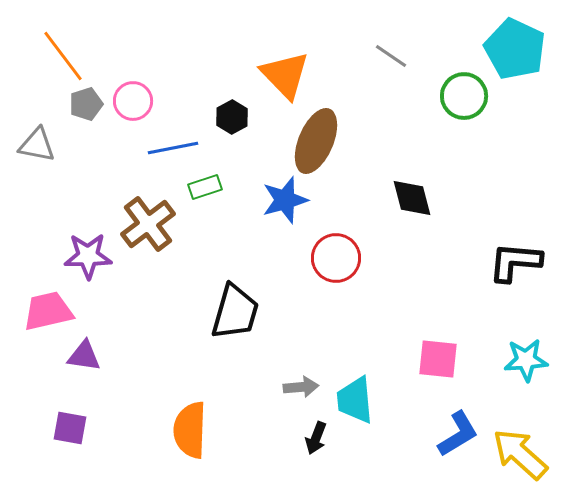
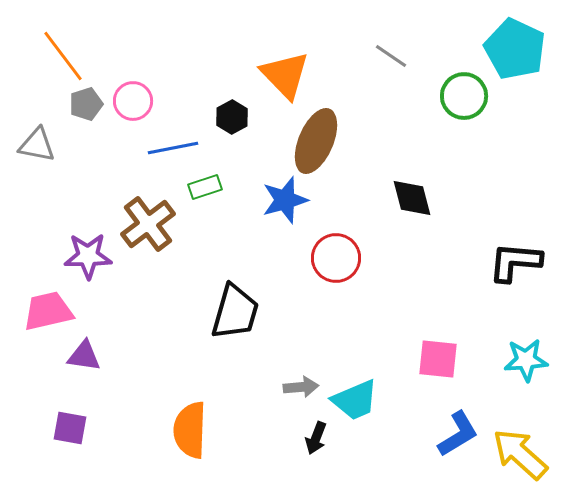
cyan trapezoid: rotated 108 degrees counterclockwise
